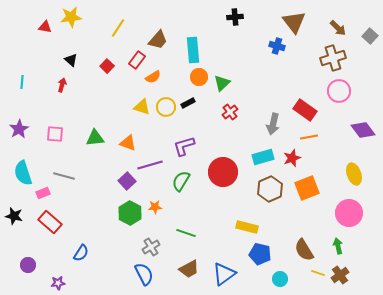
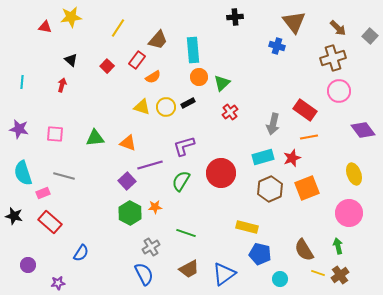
purple star at (19, 129): rotated 30 degrees counterclockwise
red circle at (223, 172): moved 2 px left, 1 px down
